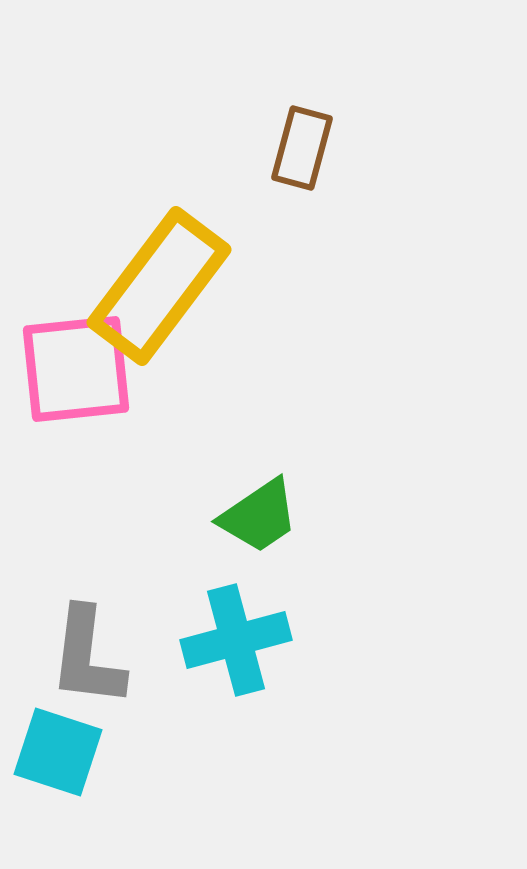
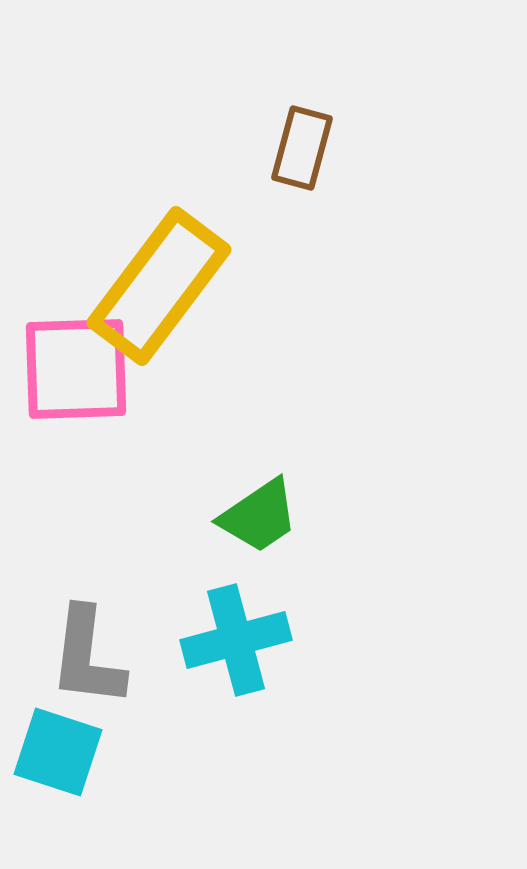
pink square: rotated 4 degrees clockwise
